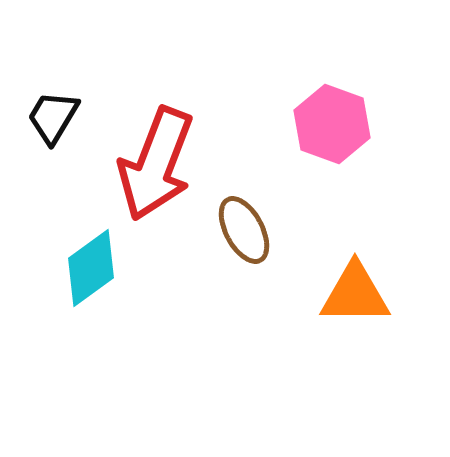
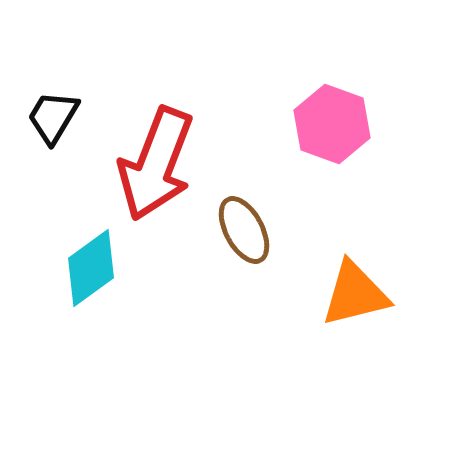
orange triangle: rotated 14 degrees counterclockwise
